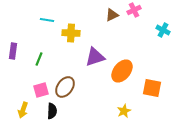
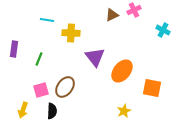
purple rectangle: moved 1 px right, 2 px up
purple triangle: rotated 50 degrees counterclockwise
